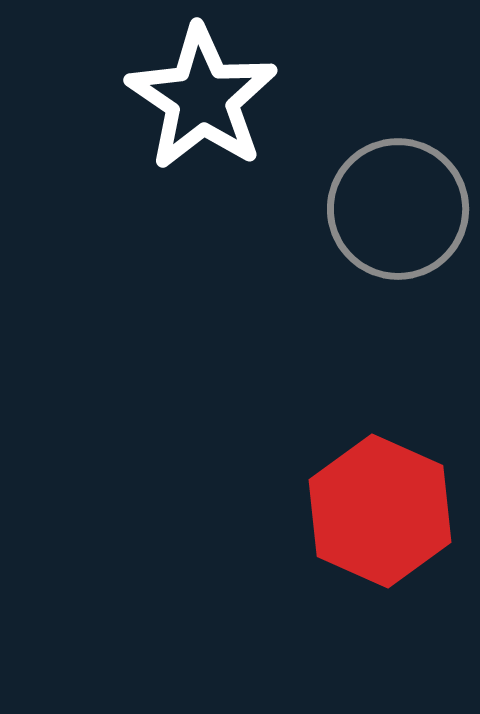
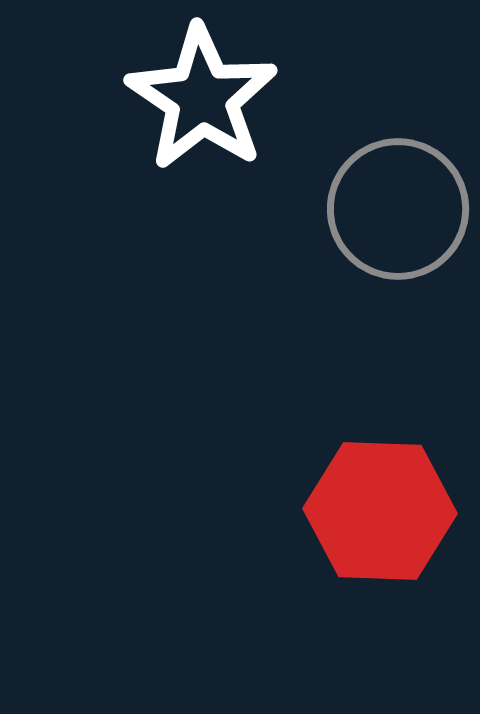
red hexagon: rotated 22 degrees counterclockwise
